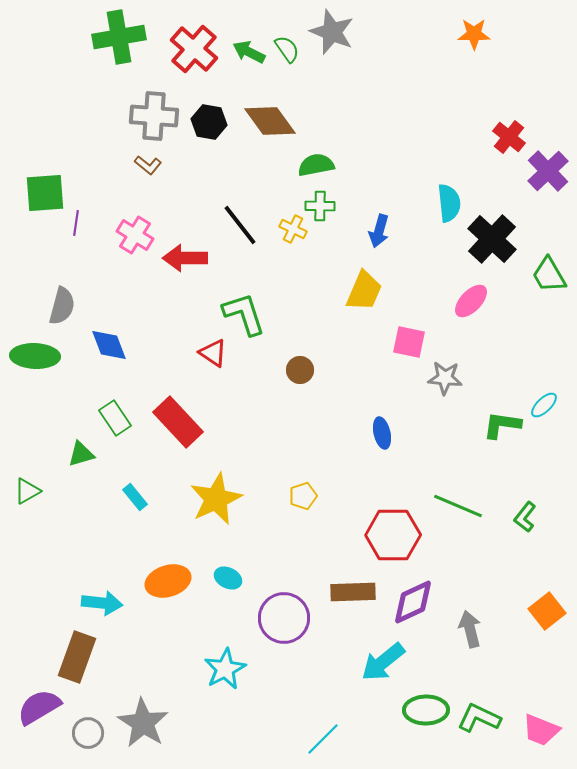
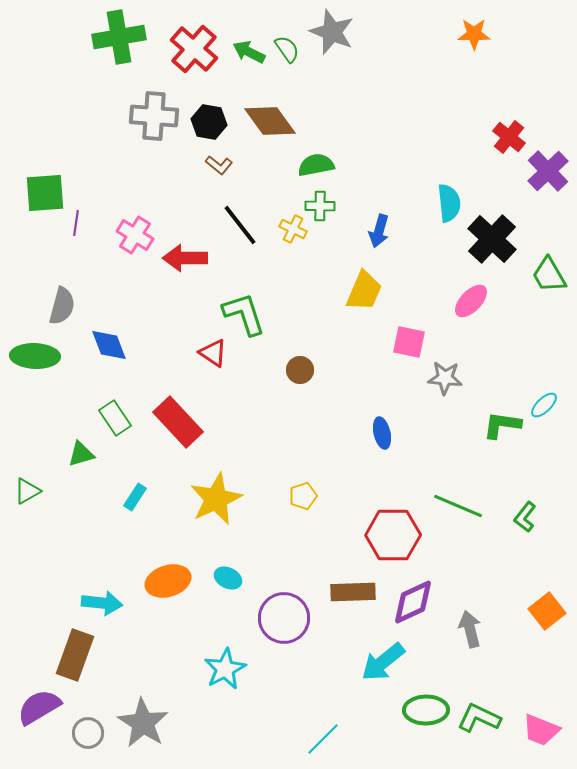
brown L-shape at (148, 165): moved 71 px right
cyan rectangle at (135, 497): rotated 72 degrees clockwise
brown rectangle at (77, 657): moved 2 px left, 2 px up
